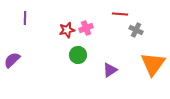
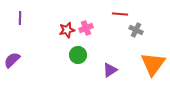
purple line: moved 5 px left
